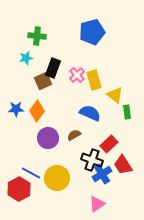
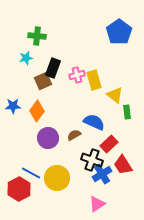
blue pentagon: moved 27 px right; rotated 20 degrees counterclockwise
pink cross: rotated 28 degrees clockwise
blue star: moved 3 px left, 3 px up
blue semicircle: moved 4 px right, 9 px down
